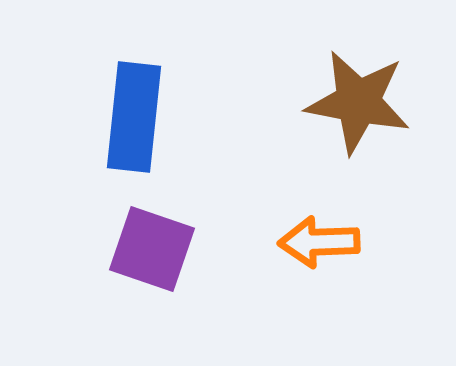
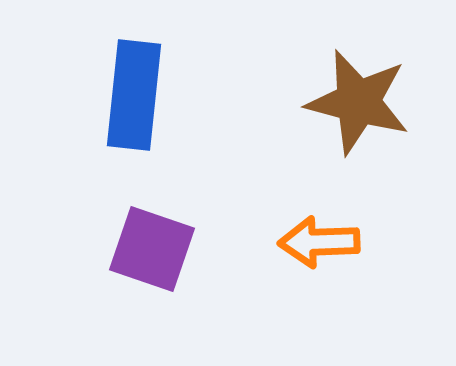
brown star: rotated 4 degrees clockwise
blue rectangle: moved 22 px up
